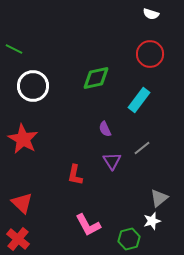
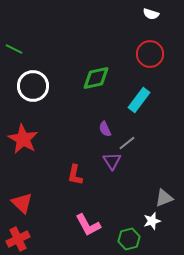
gray line: moved 15 px left, 5 px up
gray triangle: moved 5 px right; rotated 18 degrees clockwise
red cross: rotated 25 degrees clockwise
